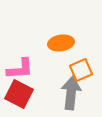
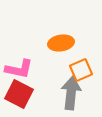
pink L-shape: moved 1 px left; rotated 16 degrees clockwise
